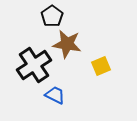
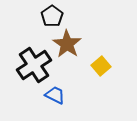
brown star: rotated 24 degrees clockwise
yellow square: rotated 18 degrees counterclockwise
